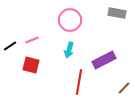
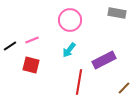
cyan arrow: rotated 21 degrees clockwise
